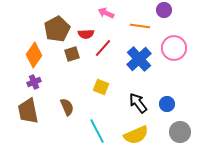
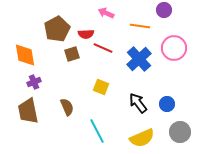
red line: rotated 72 degrees clockwise
orange diamond: moved 9 px left; rotated 45 degrees counterclockwise
yellow semicircle: moved 6 px right, 3 px down
